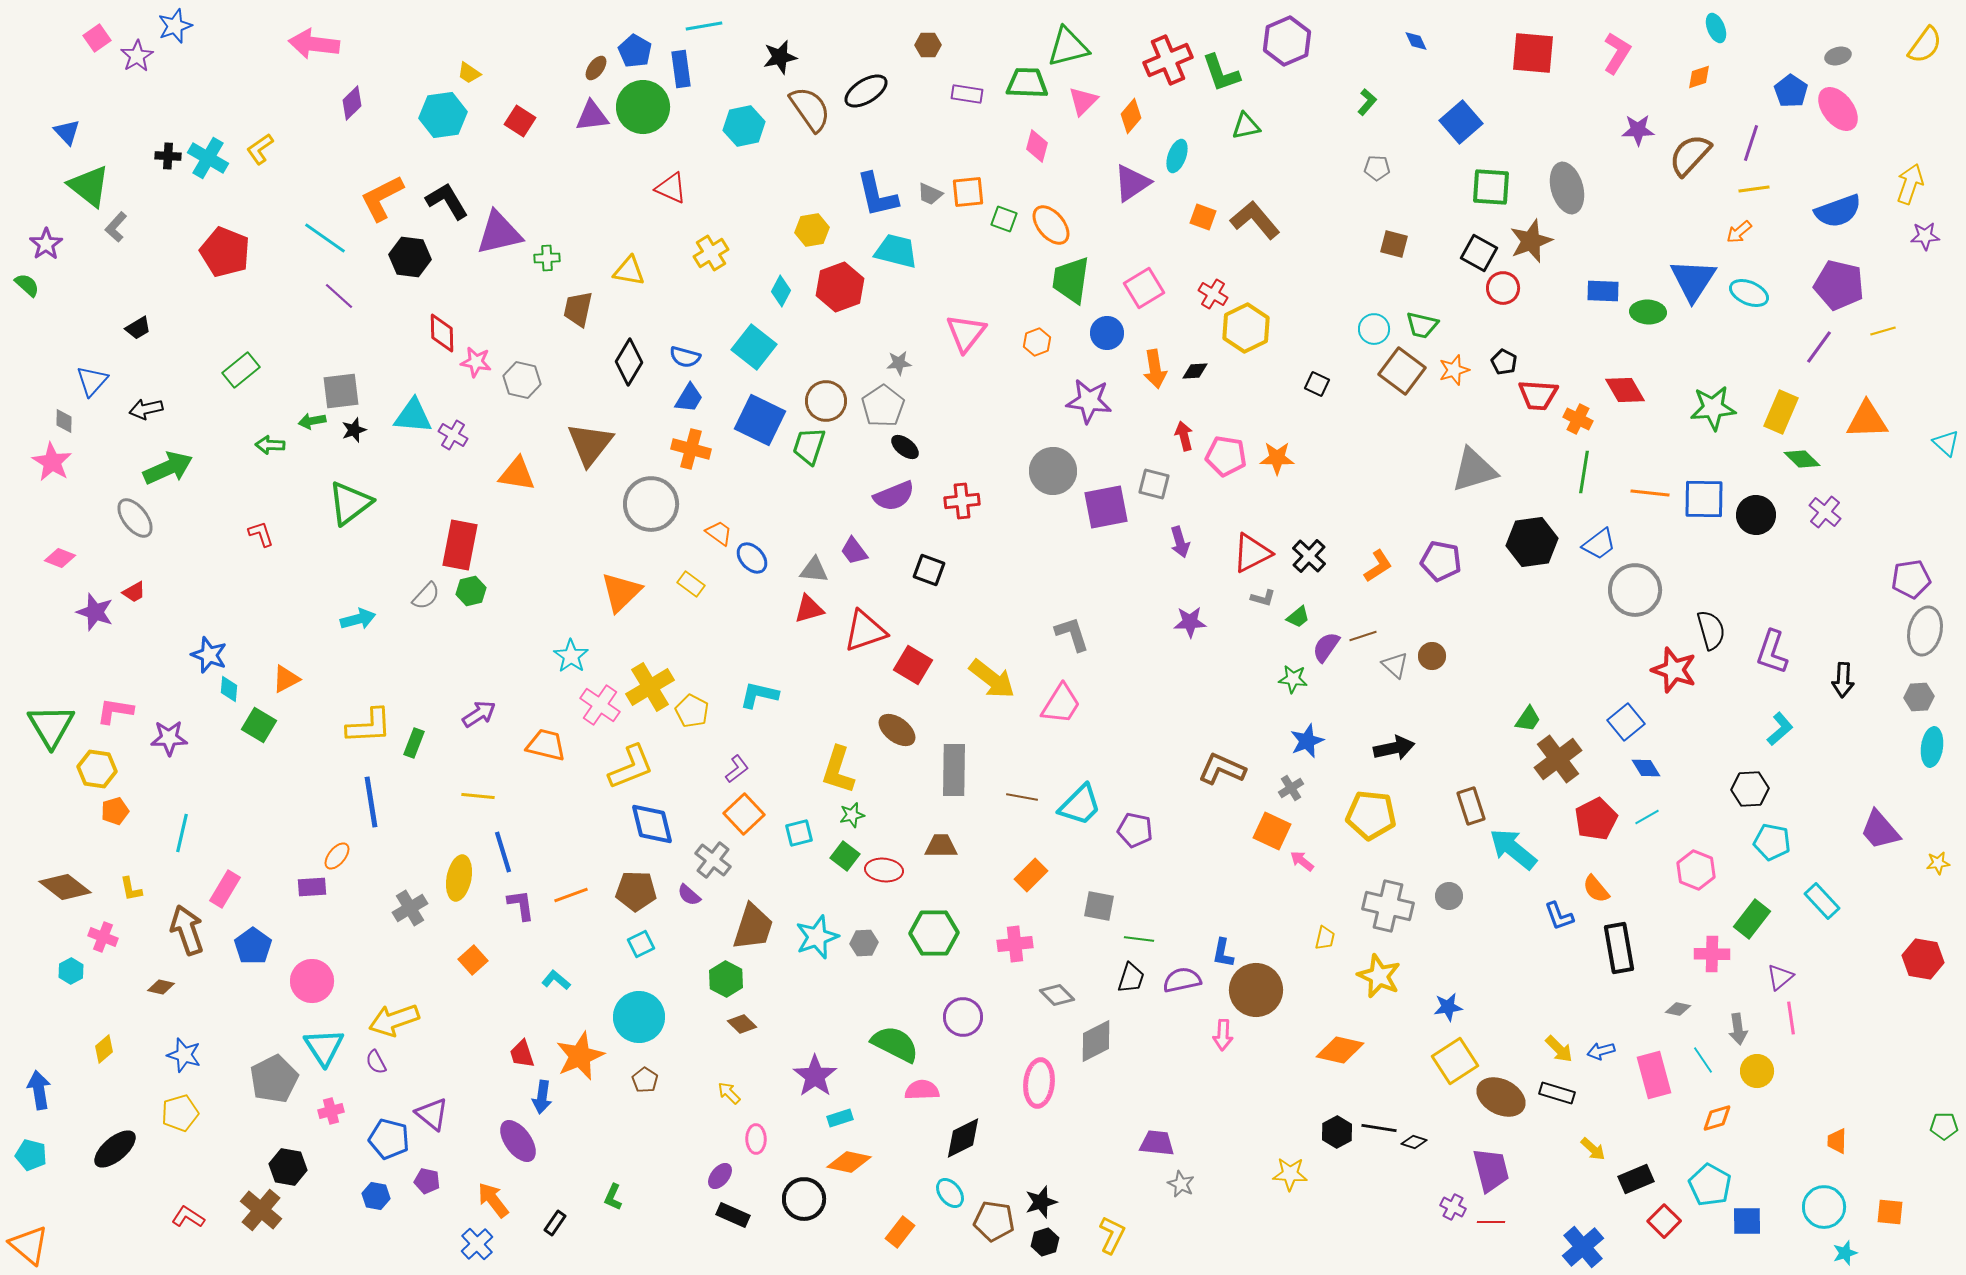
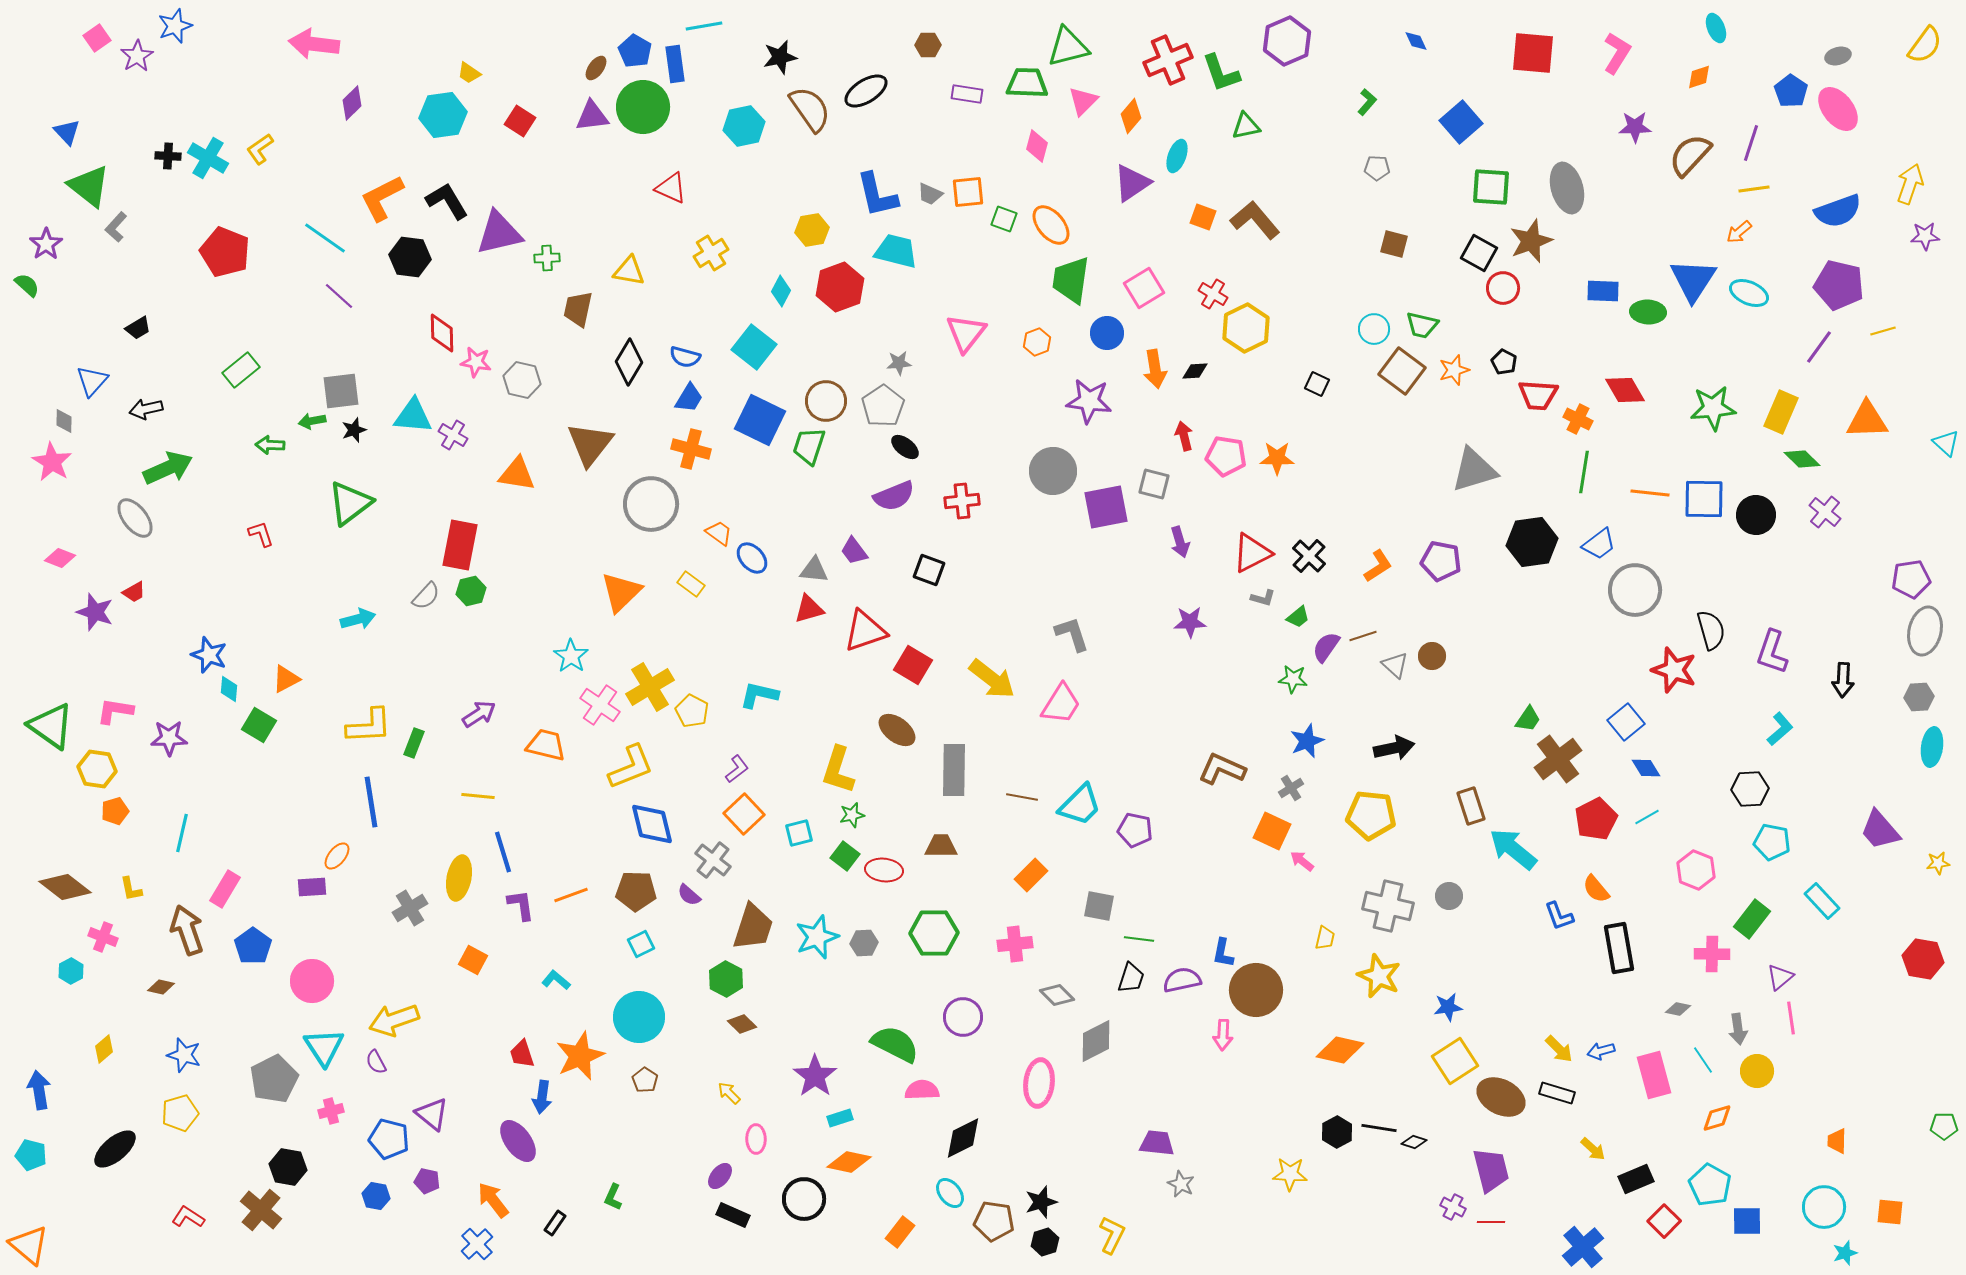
blue rectangle at (681, 69): moved 6 px left, 5 px up
purple star at (1638, 130): moved 3 px left, 3 px up
green triangle at (51, 726): rotated 24 degrees counterclockwise
orange square at (473, 960): rotated 20 degrees counterclockwise
